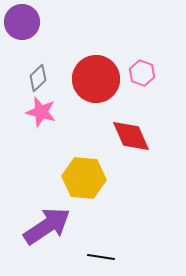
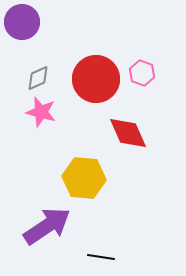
gray diamond: rotated 20 degrees clockwise
red diamond: moved 3 px left, 3 px up
